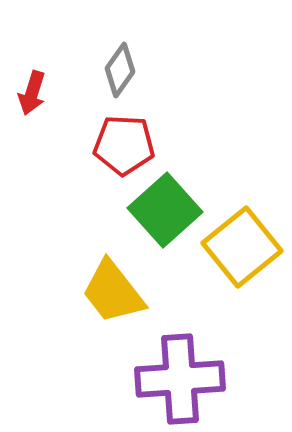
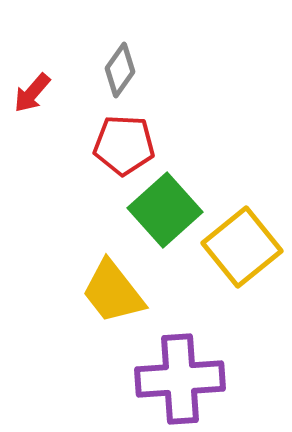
red arrow: rotated 24 degrees clockwise
